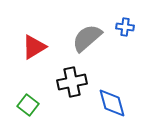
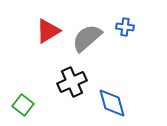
red triangle: moved 14 px right, 16 px up
black cross: rotated 12 degrees counterclockwise
green square: moved 5 px left
